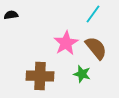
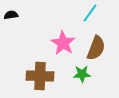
cyan line: moved 3 px left, 1 px up
pink star: moved 3 px left; rotated 10 degrees counterclockwise
brown semicircle: rotated 60 degrees clockwise
green star: rotated 18 degrees counterclockwise
